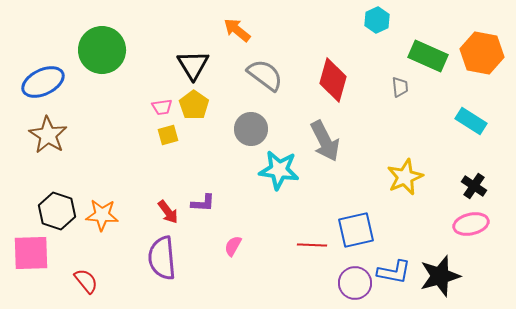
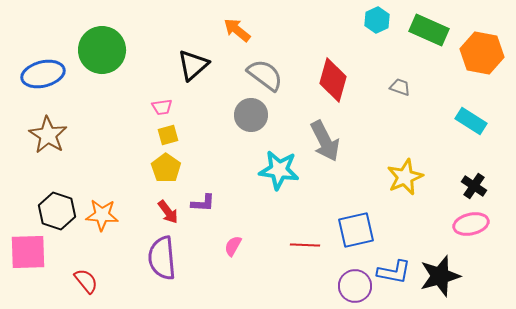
green rectangle: moved 1 px right, 26 px up
black triangle: rotated 20 degrees clockwise
blue ellipse: moved 8 px up; rotated 12 degrees clockwise
gray trapezoid: rotated 65 degrees counterclockwise
yellow pentagon: moved 28 px left, 63 px down
gray circle: moved 14 px up
red line: moved 7 px left
pink square: moved 3 px left, 1 px up
purple circle: moved 3 px down
